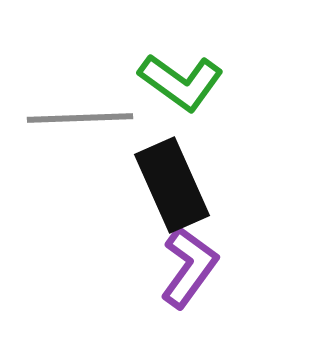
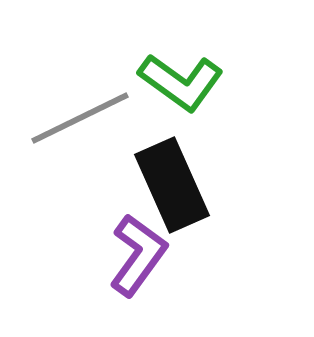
gray line: rotated 24 degrees counterclockwise
purple L-shape: moved 51 px left, 12 px up
